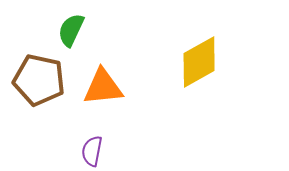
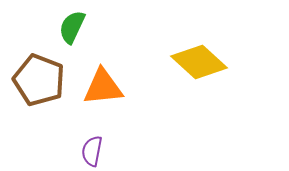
green semicircle: moved 1 px right, 3 px up
yellow diamond: rotated 72 degrees clockwise
brown pentagon: rotated 9 degrees clockwise
